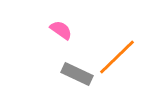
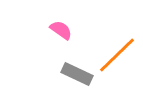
orange line: moved 2 px up
